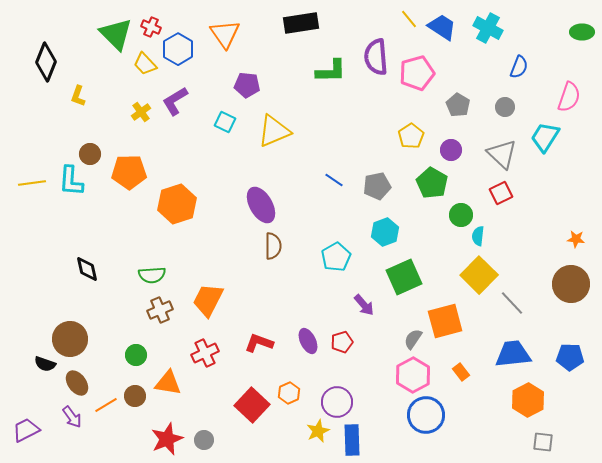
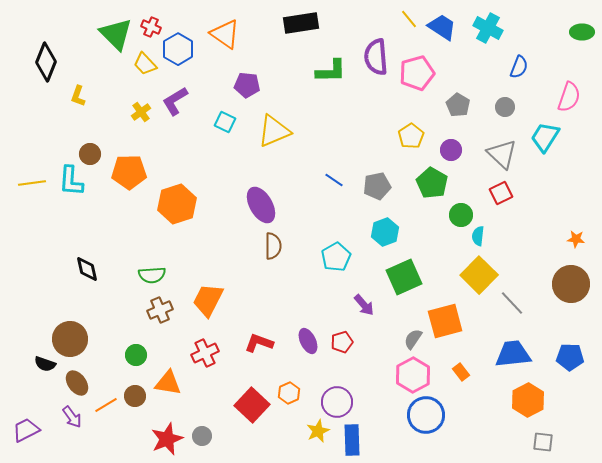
orange triangle at (225, 34): rotated 20 degrees counterclockwise
gray circle at (204, 440): moved 2 px left, 4 px up
